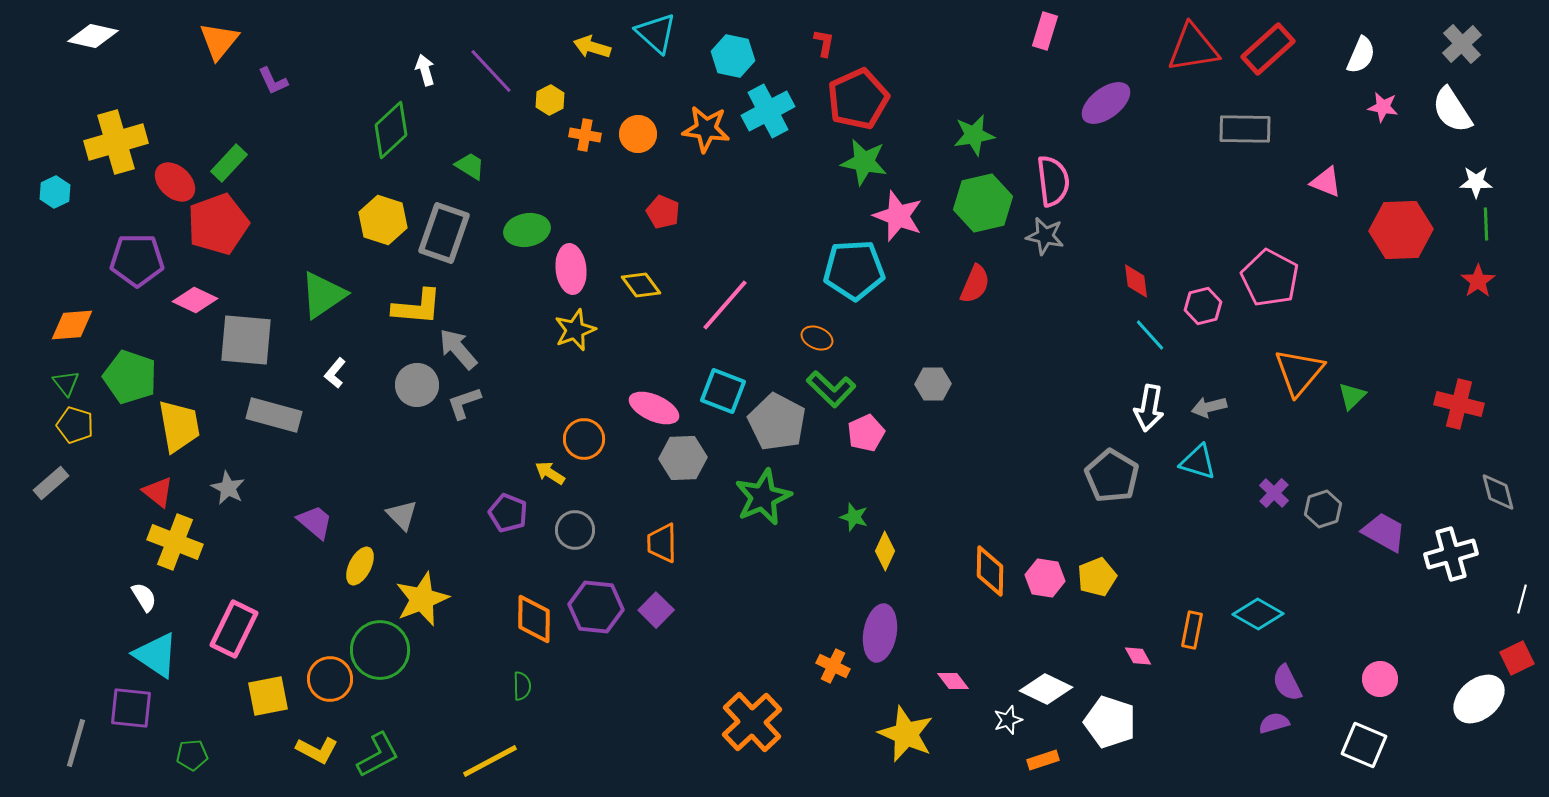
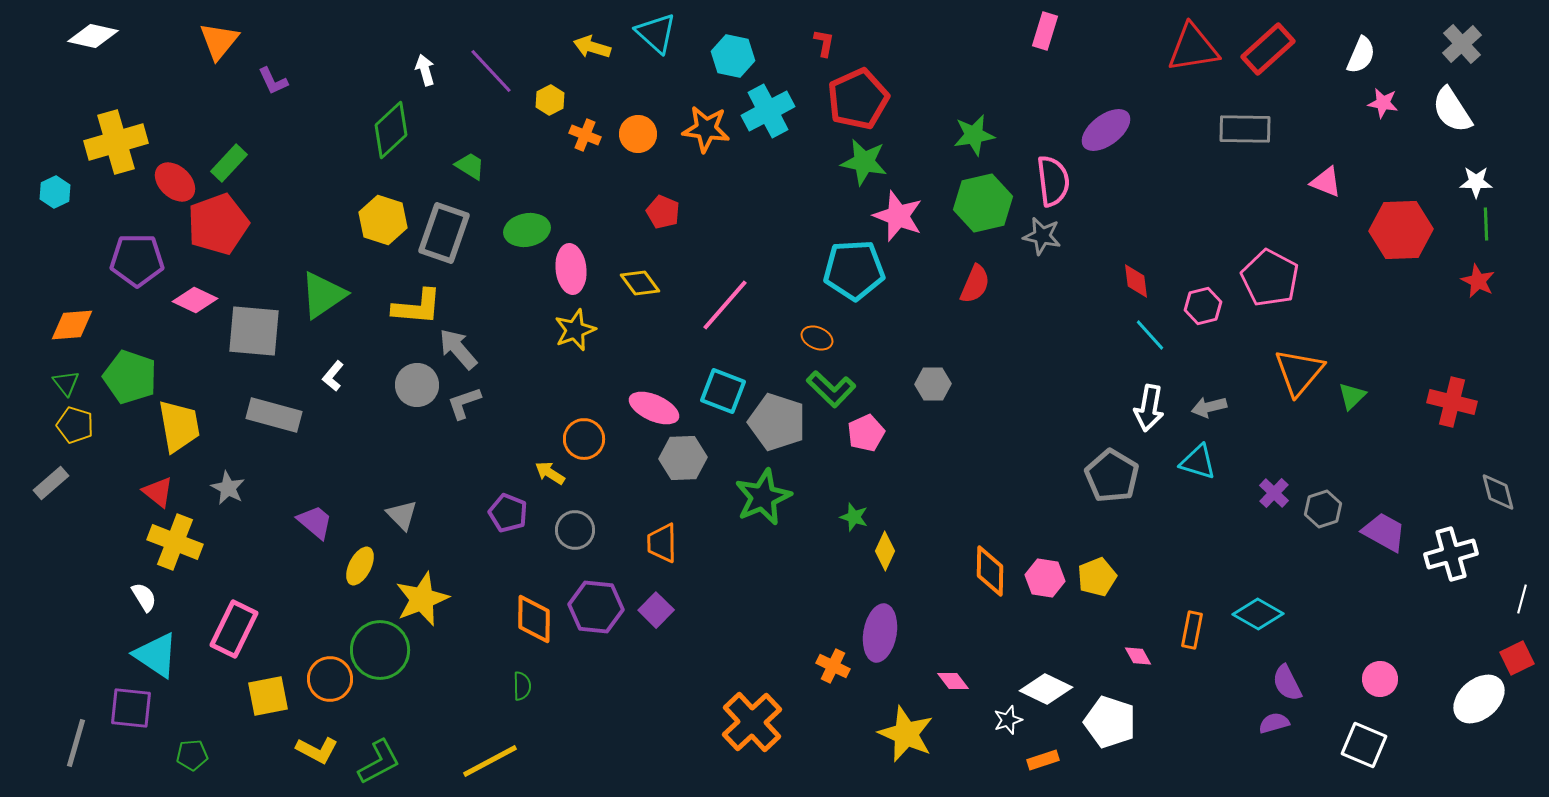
purple ellipse at (1106, 103): moved 27 px down
pink star at (1383, 107): moved 4 px up
orange cross at (585, 135): rotated 12 degrees clockwise
gray star at (1045, 236): moved 3 px left
red star at (1478, 281): rotated 12 degrees counterclockwise
yellow diamond at (641, 285): moved 1 px left, 2 px up
gray square at (246, 340): moved 8 px right, 9 px up
white L-shape at (335, 373): moved 2 px left, 3 px down
red cross at (1459, 404): moved 7 px left, 2 px up
gray pentagon at (777, 422): rotated 10 degrees counterclockwise
green L-shape at (378, 755): moved 1 px right, 7 px down
